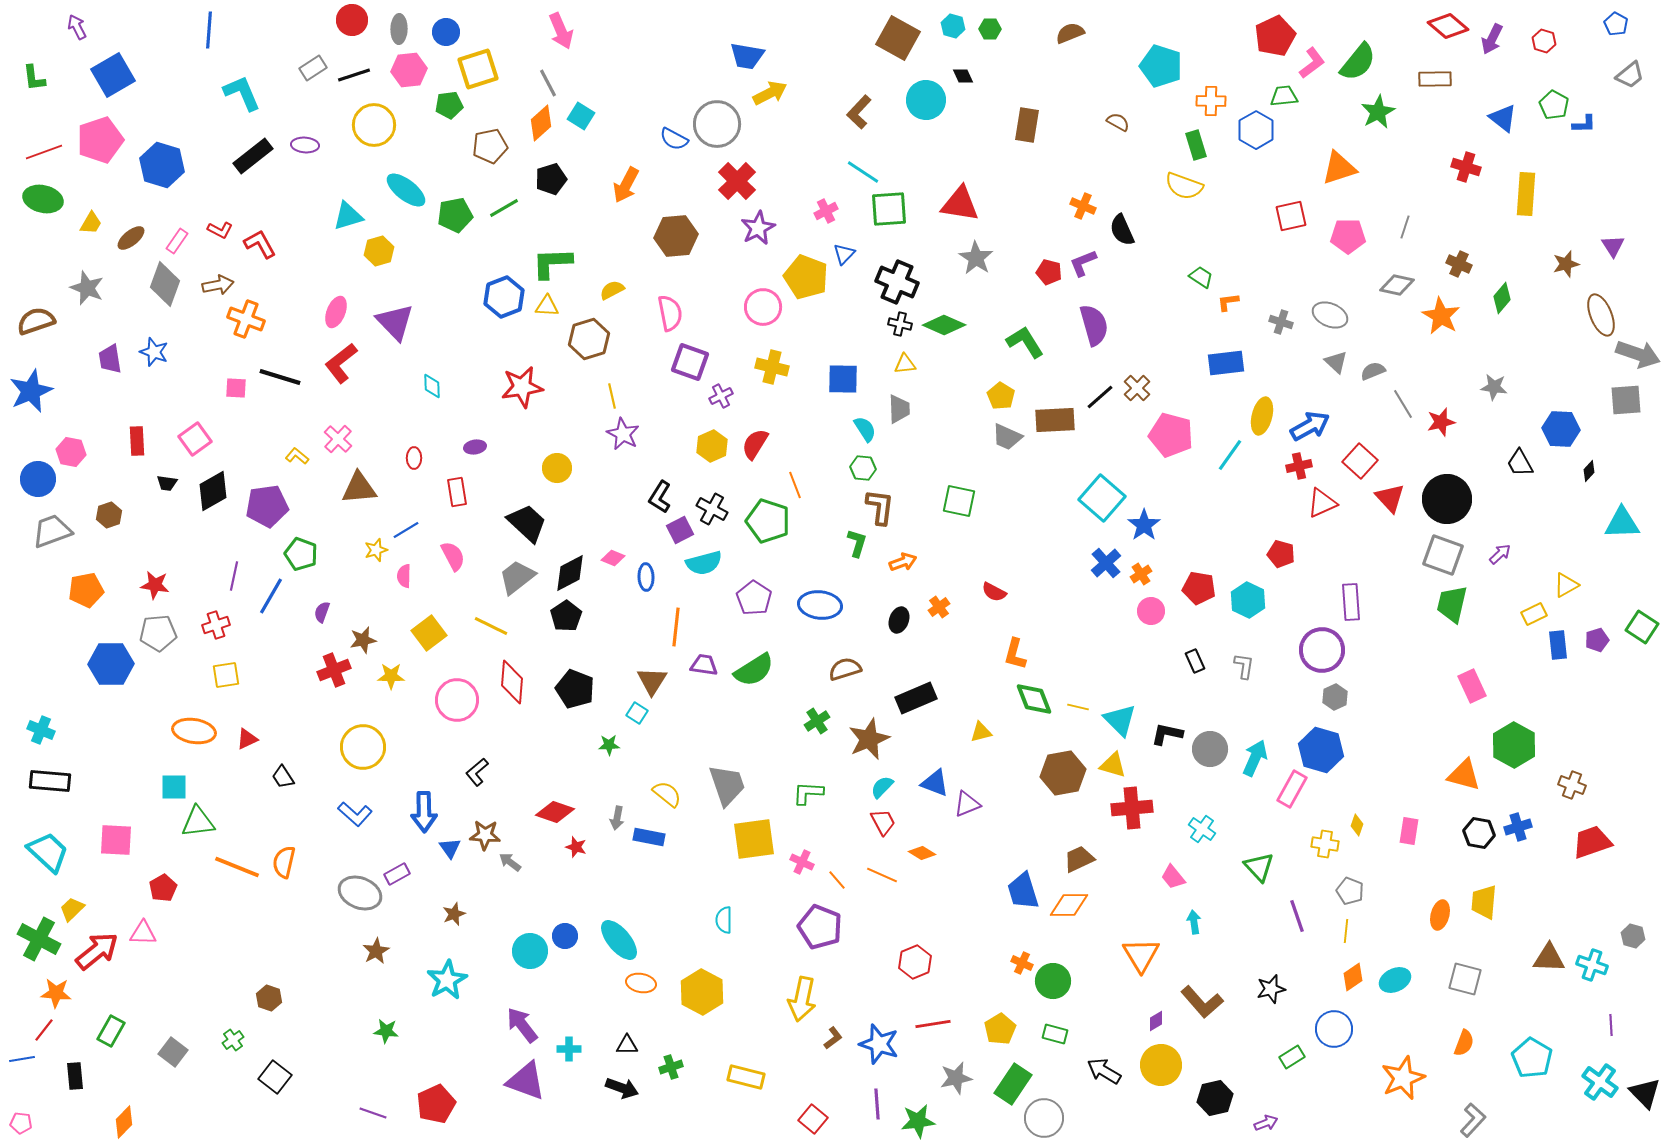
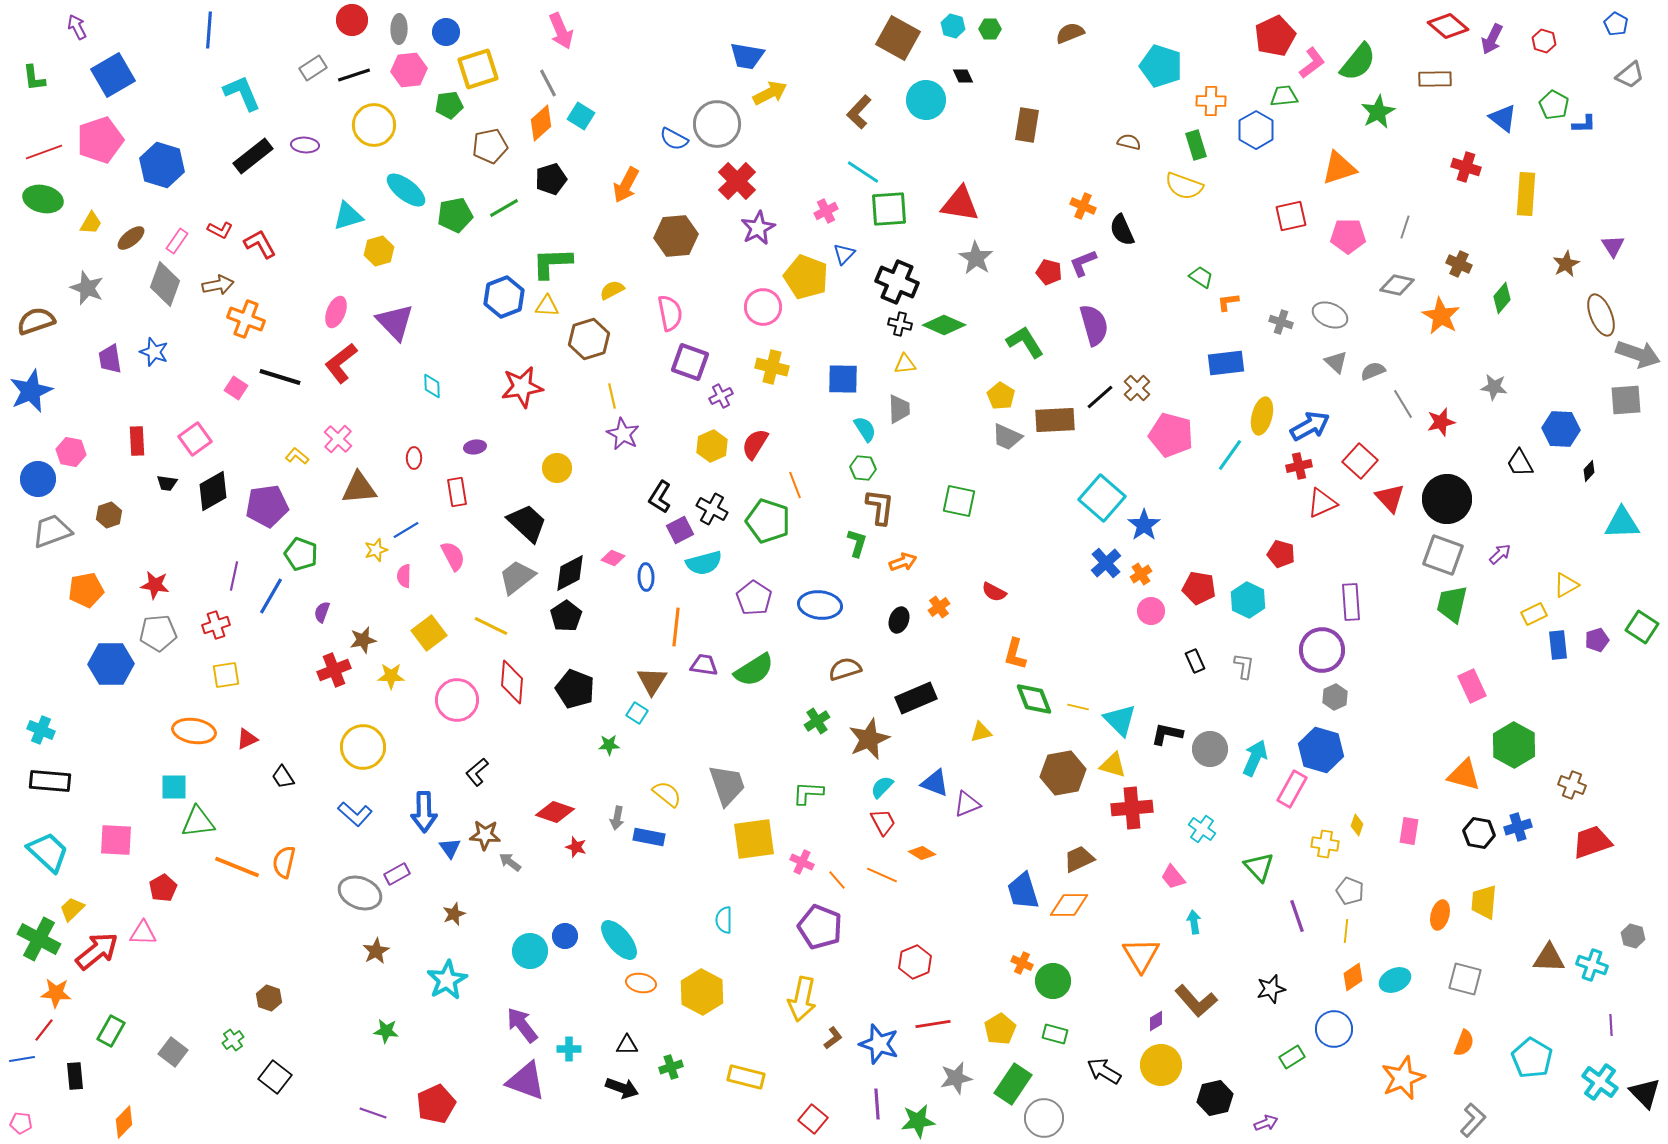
brown semicircle at (1118, 122): moved 11 px right, 20 px down; rotated 15 degrees counterclockwise
brown star at (1566, 264): rotated 12 degrees counterclockwise
pink square at (236, 388): rotated 30 degrees clockwise
brown L-shape at (1202, 1002): moved 6 px left, 1 px up
